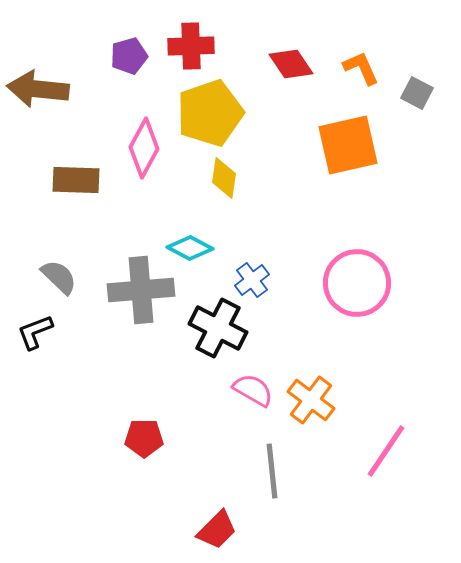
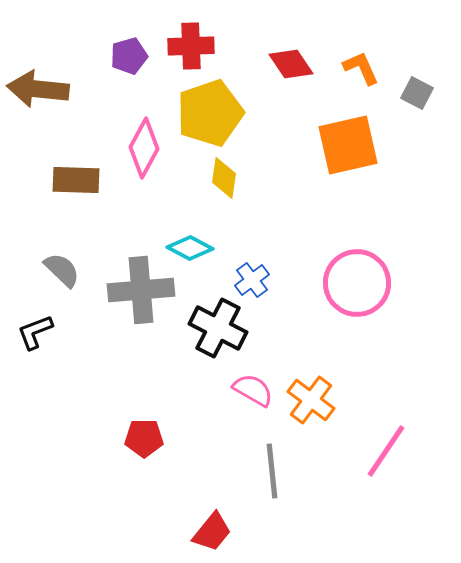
gray semicircle: moved 3 px right, 7 px up
red trapezoid: moved 5 px left, 2 px down; rotated 6 degrees counterclockwise
